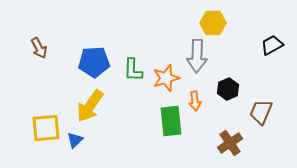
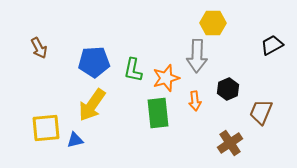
green L-shape: rotated 10 degrees clockwise
yellow arrow: moved 2 px right, 1 px up
green rectangle: moved 13 px left, 8 px up
blue triangle: rotated 30 degrees clockwise
